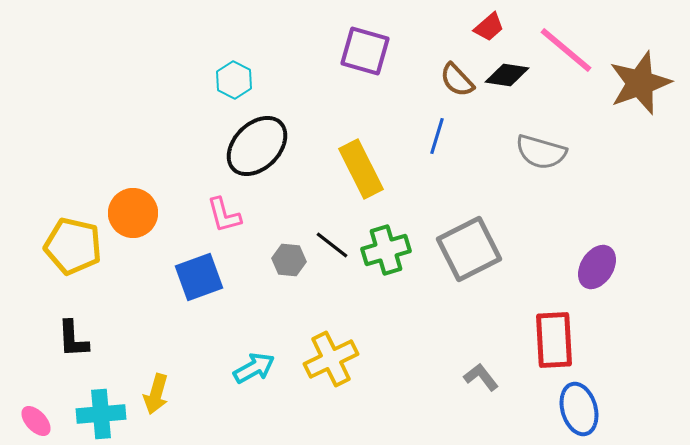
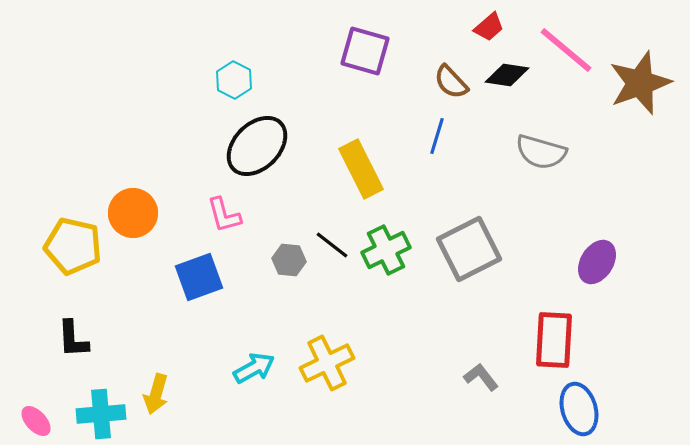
brown semicircle: moved 6 px left, 2 px down
green cross: rotated 9 degrees counterclockwise
purple ellipse: moved 5 px up
red rectangle: rotated 6 degrees clockwise
yellow cross: moved 4 px left, 4 px down
